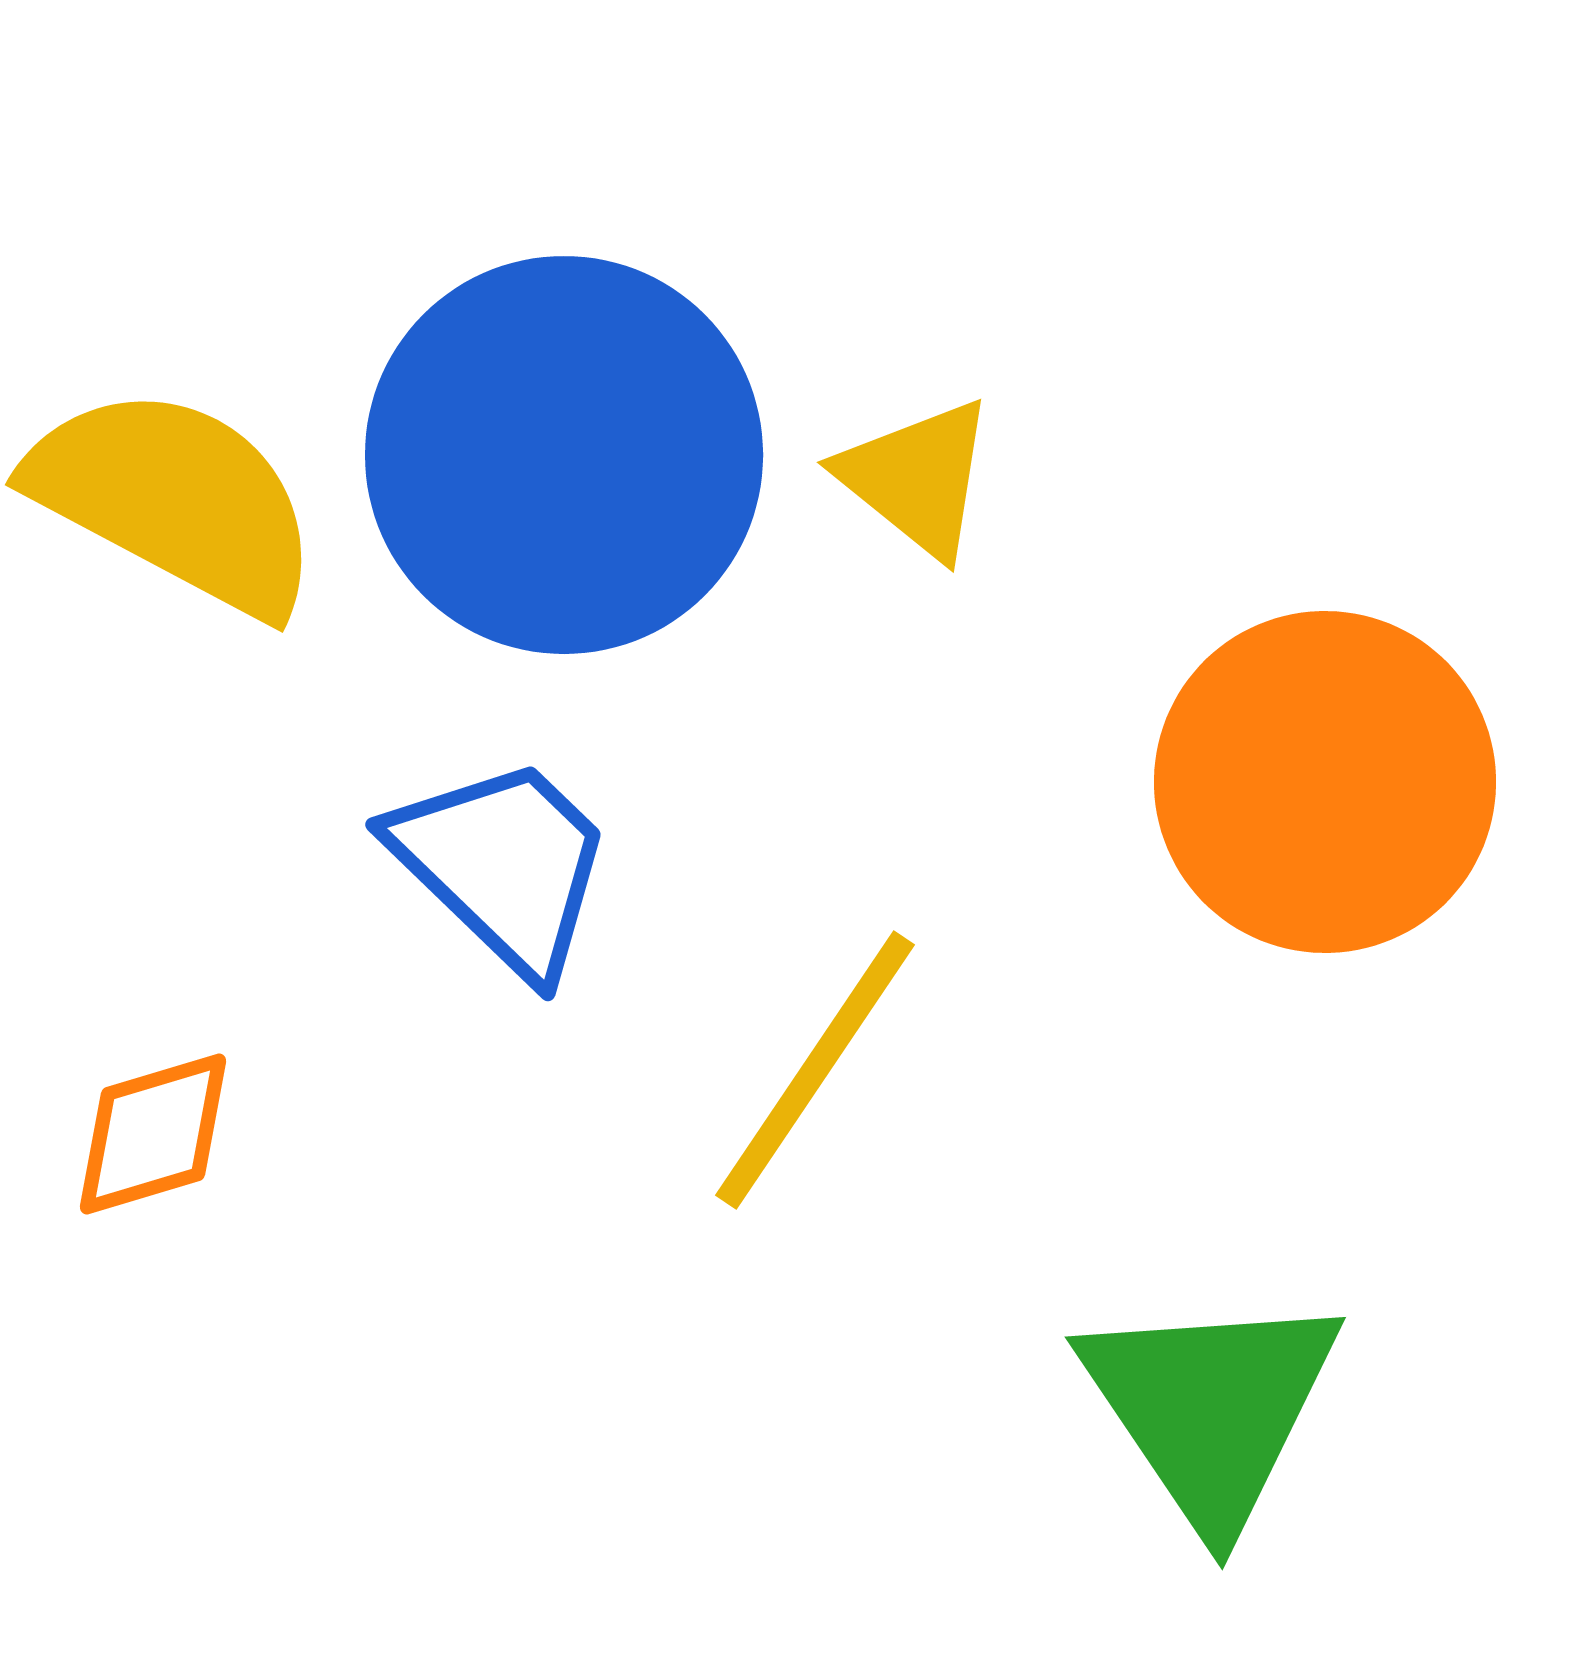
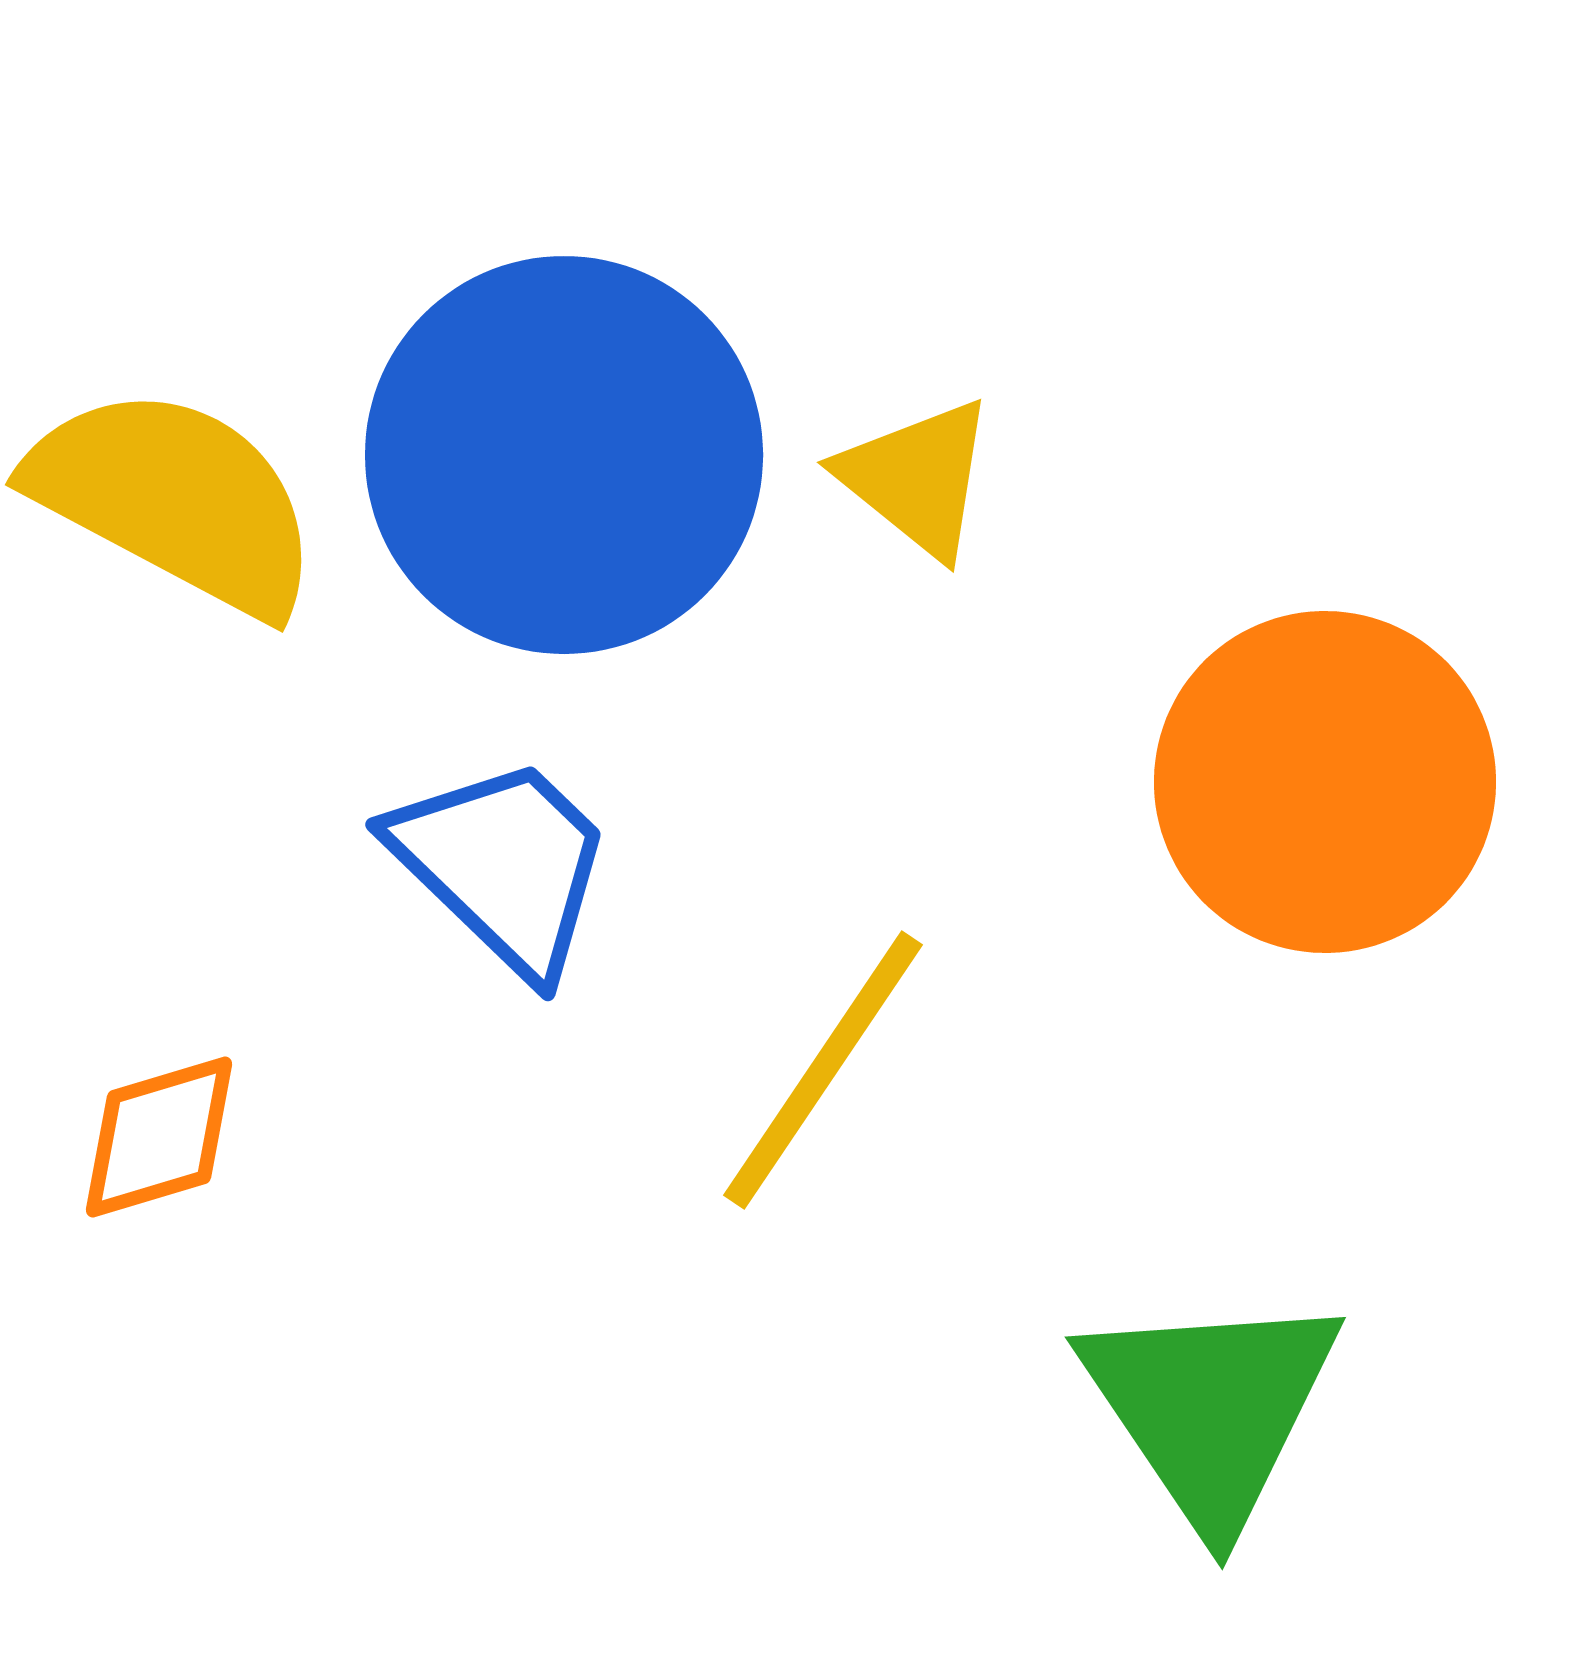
yellow line: moved 8 px right
orange diamond: moved 6 px right, 3 px down
